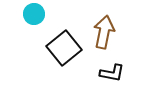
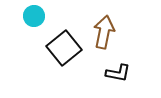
cyan circle: moved 2 px down
black L-shape: moved 6 px right
